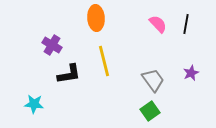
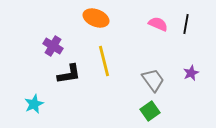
orange ellipse: rotated 65 degrees counterclockwise
pink semicircle: rotated 24 degrees counterclockwise
purple cross: moved 1 px right, 1 px down
cyan star: rotated 30 degrees counterclockwise
